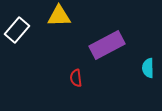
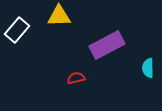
red semicircle: rotated 84 degrees clockwise
